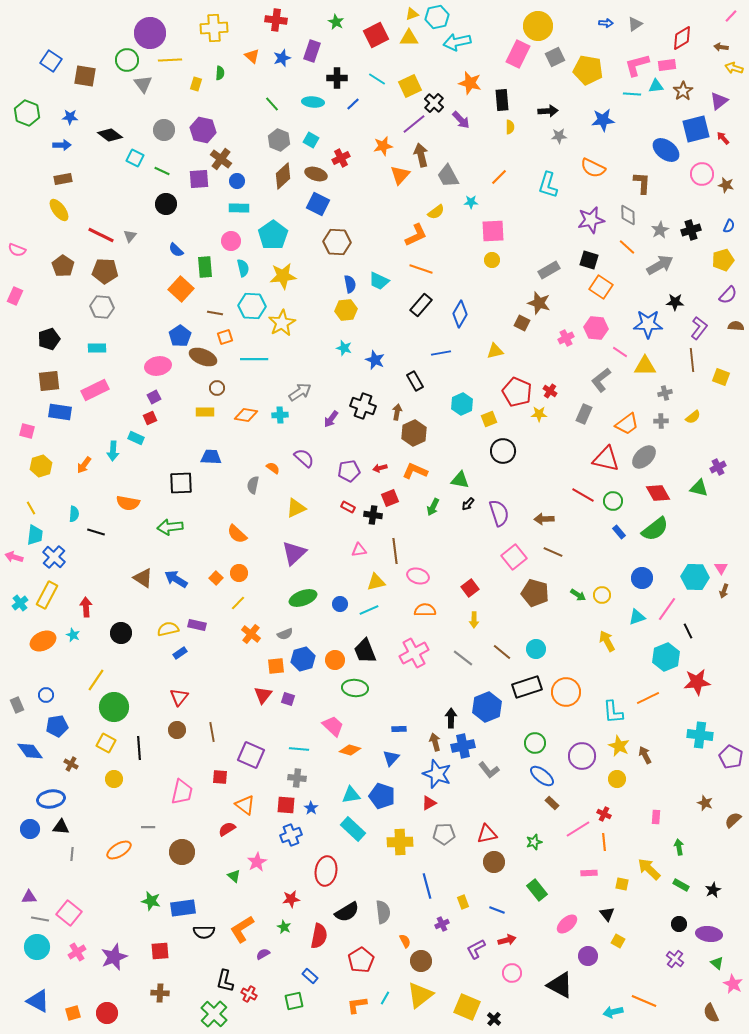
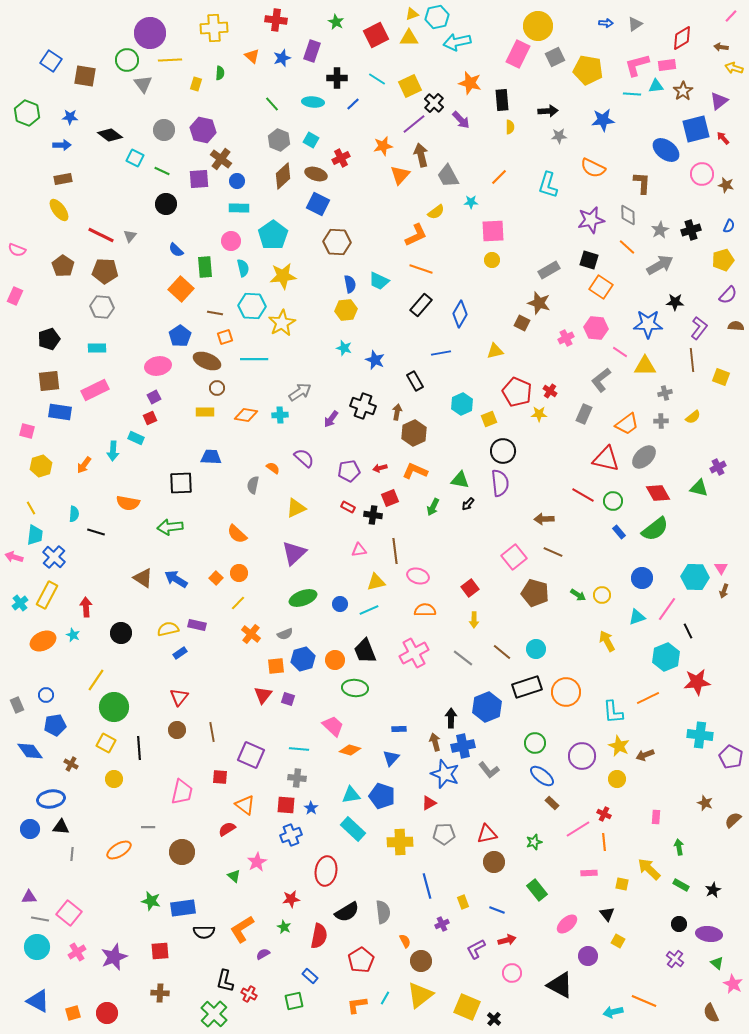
brown ellipse at (203, 357): moved 4 px right, 4 px down
purple semicircle at (499, 513): moved 1 px right, 30 px up; rotated 12 degrees clockwise
blue pentagon at (57, 726): moved 2 px left, 1 px up
brown arrow at (645, 755): rotated 84 degrees counterclockwise
blue star at (437, 774): moved 8 px right
